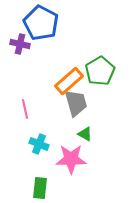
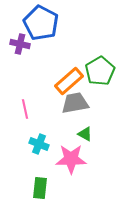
gray trapezoid: moved 1 px left; rotated 84 degrees counterclockwise
